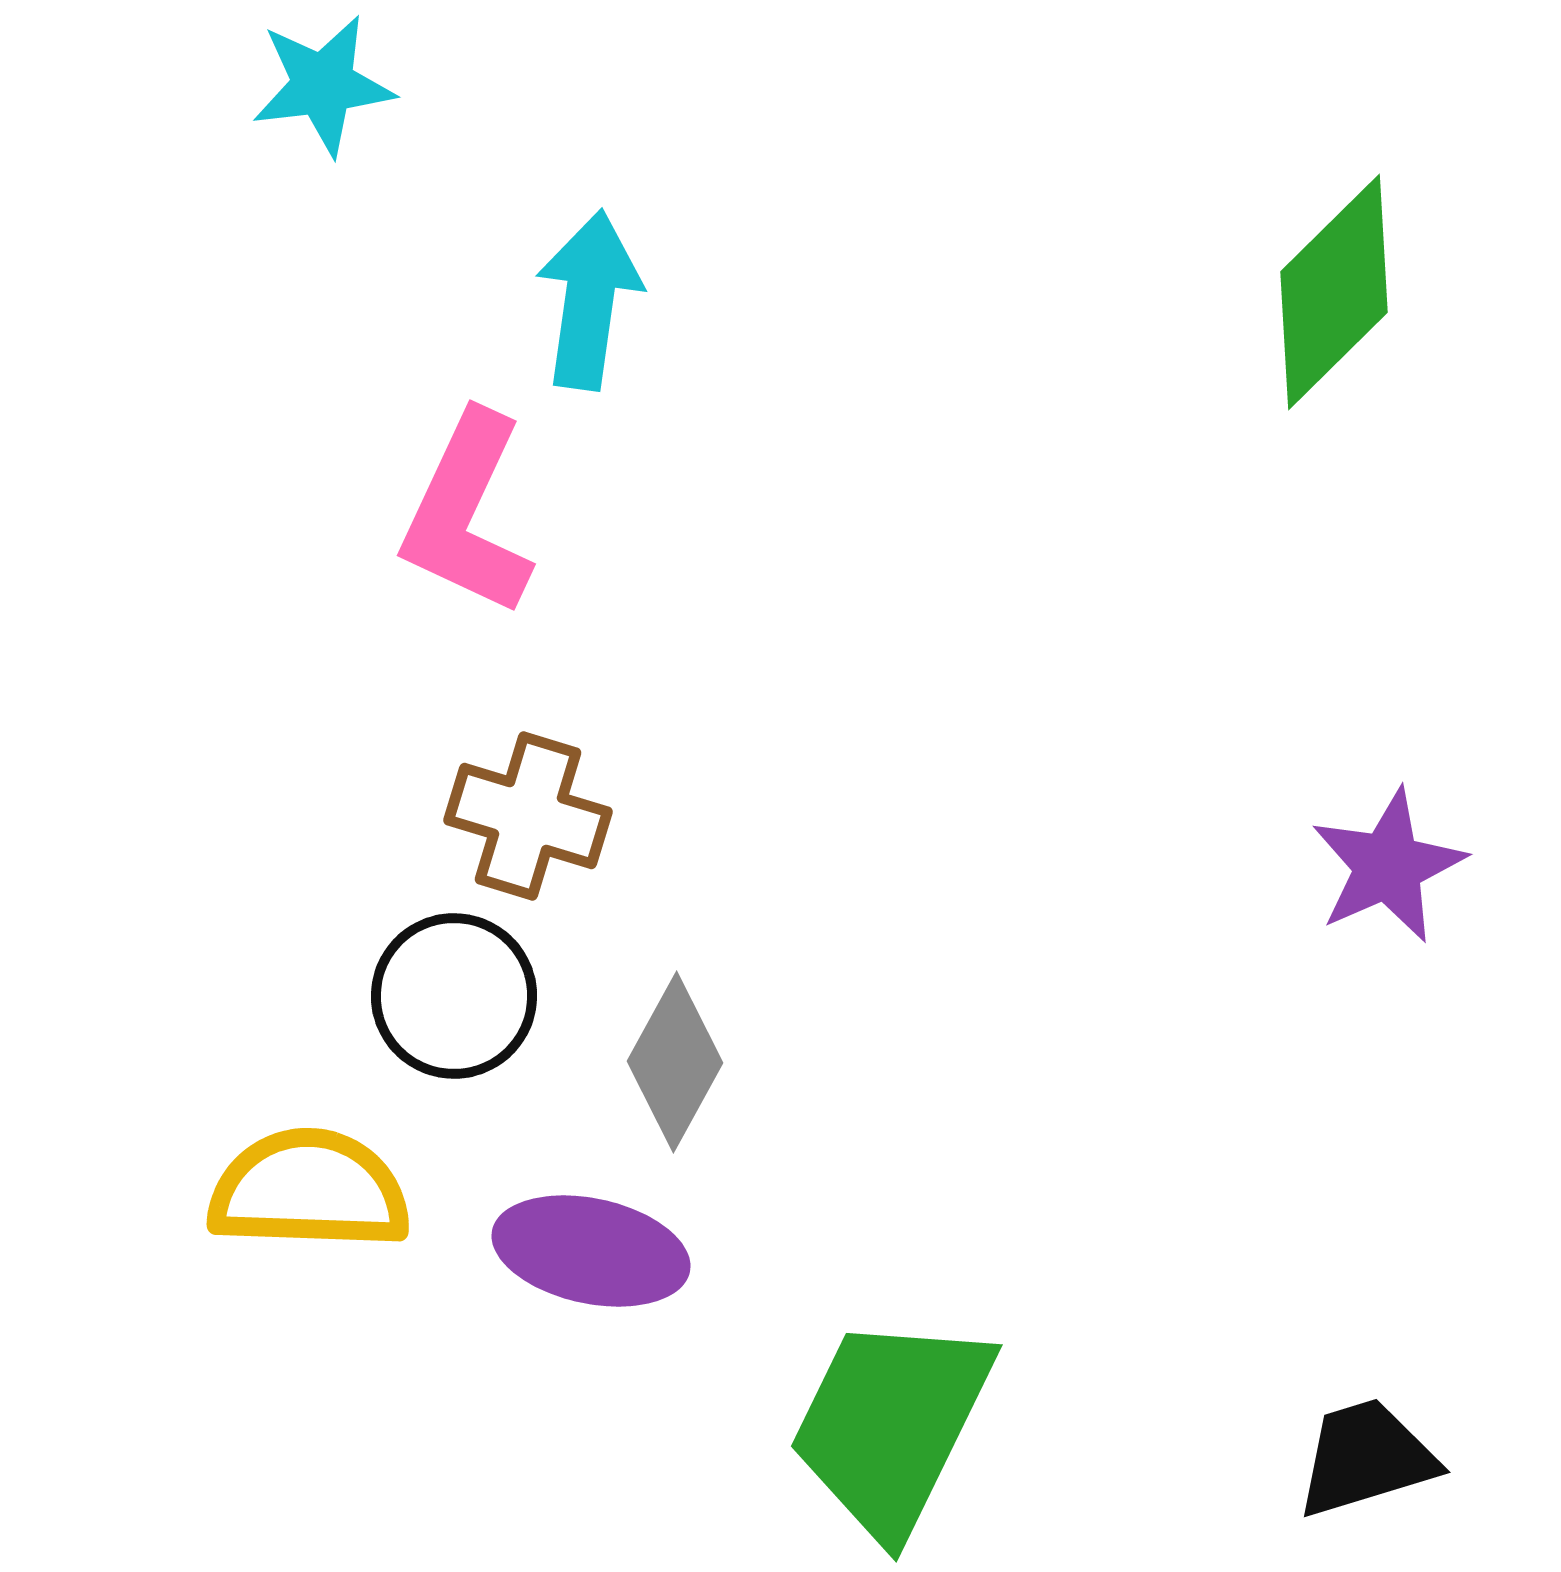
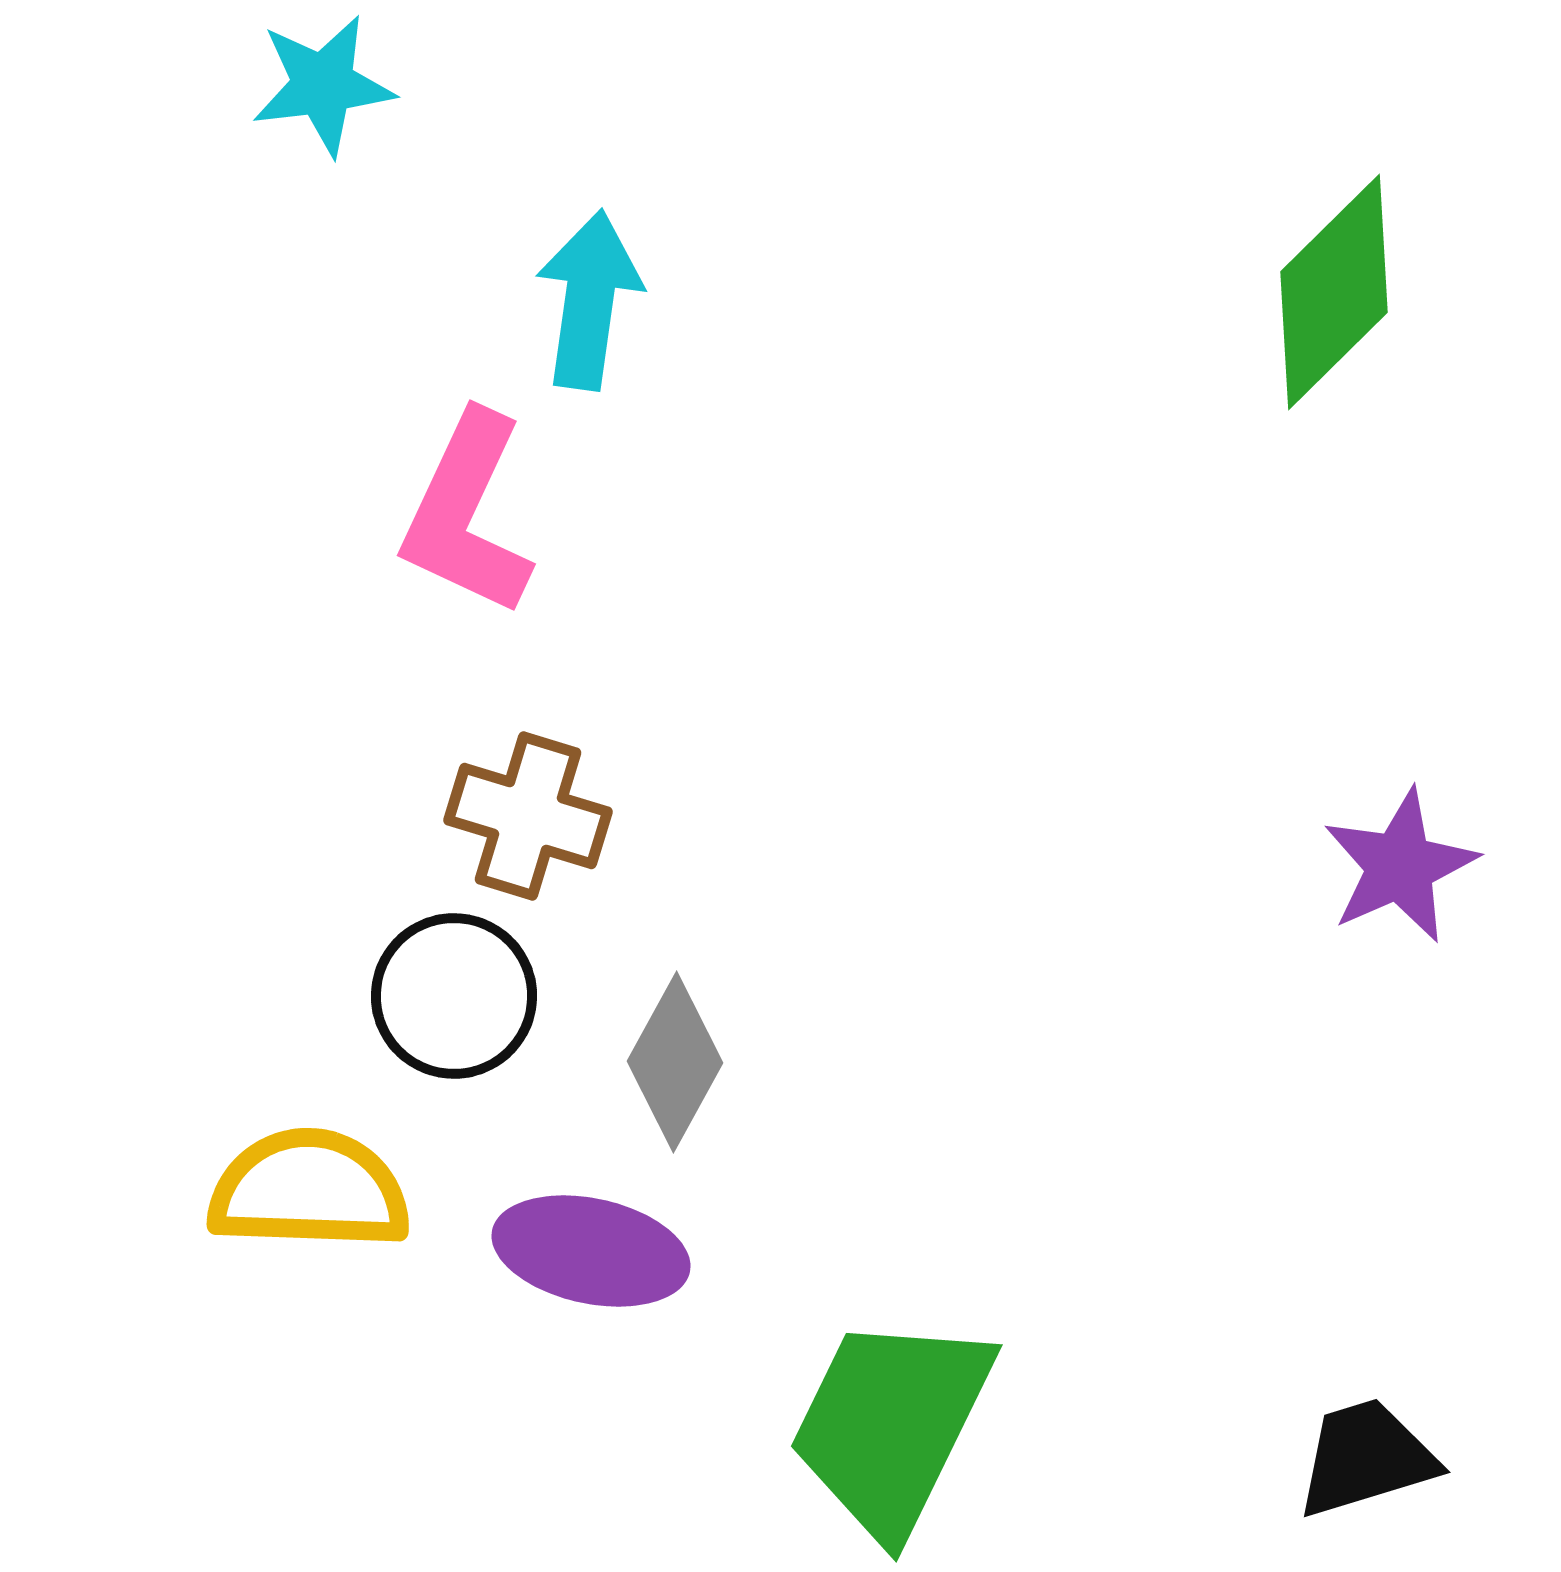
purple star: moved 12 px right
